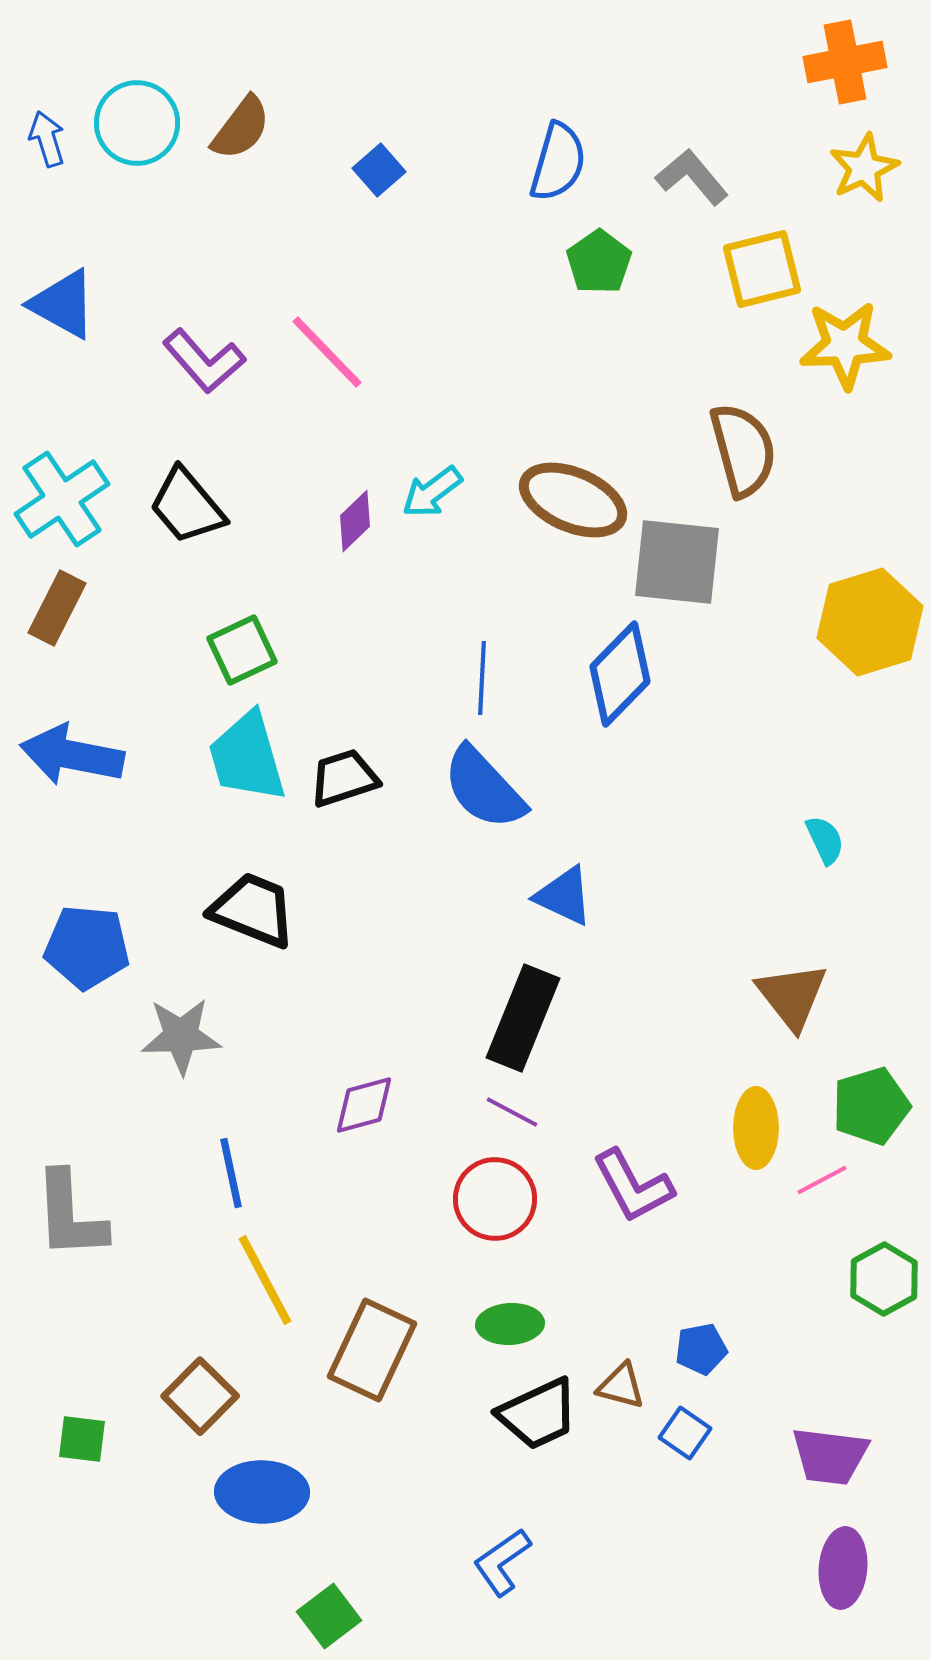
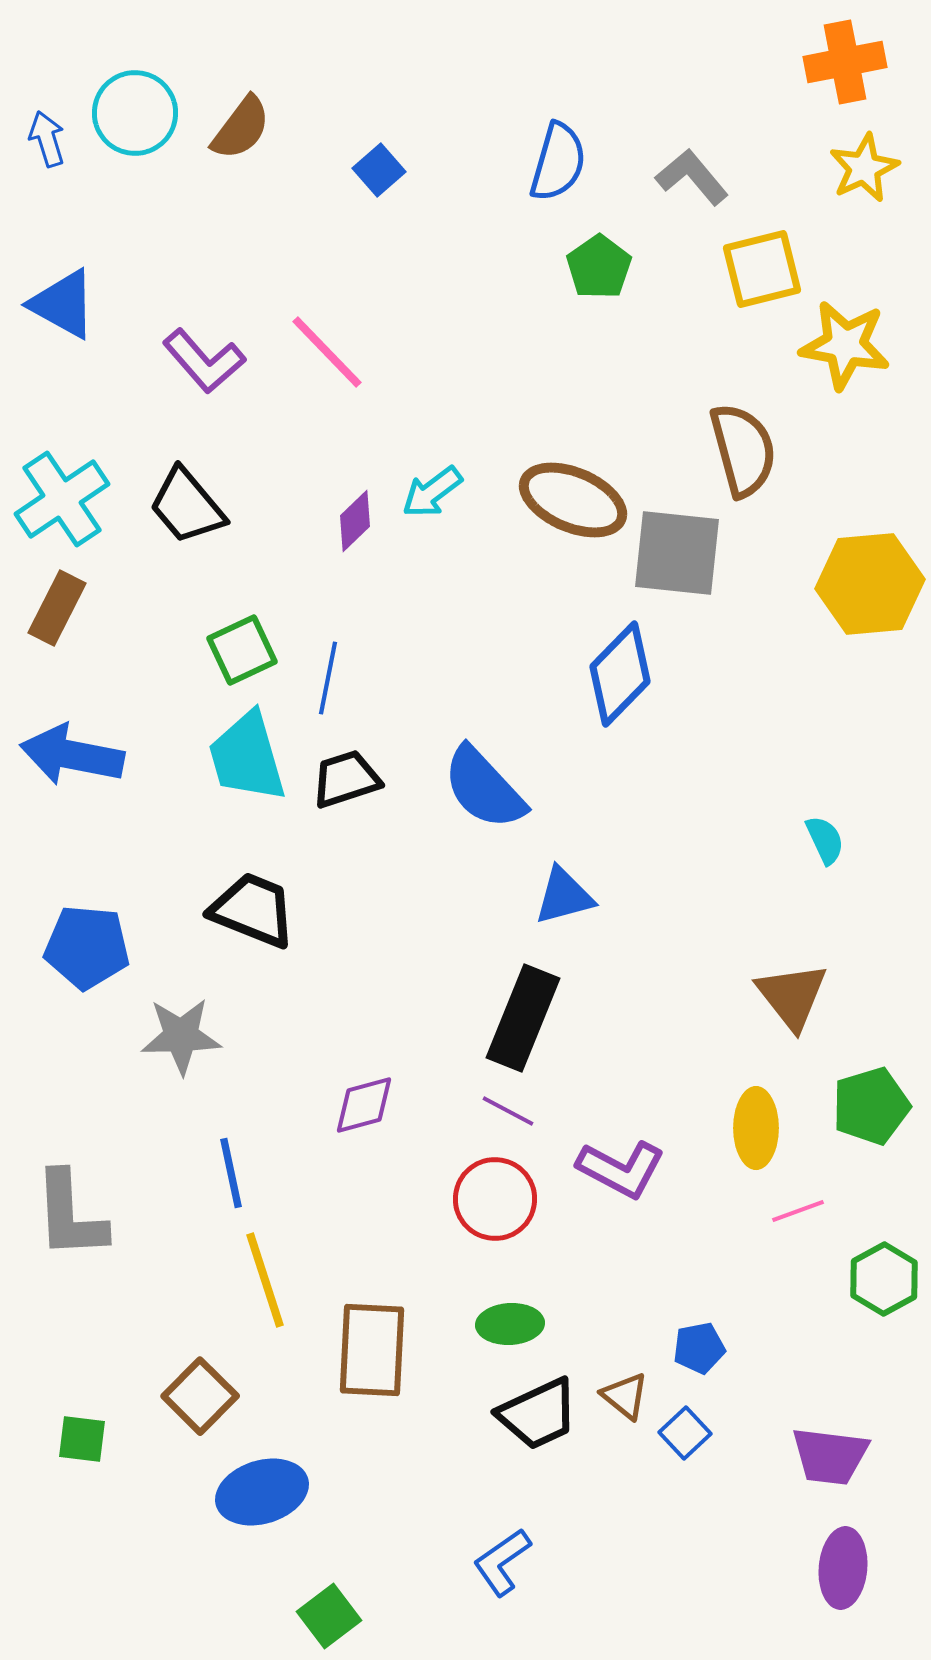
cyan circle at (137, 123): moved 2 px left, 10 px up
green pentagon at (599, 262): moved 5 px down
yellow star at (845, 345): rotated 12 degrees clockwise
gray square at (677, 562): moved 9 px up
yellow hexagon at (870, 622): moved 38 px up; rotated 12 degrees clockwise
blue line at (482, 678): moved 154 px left; rotated 8 degrees clockwise
black trapezoid at (344, 778): moved 2 px right, 1 px down
blue triangle at (564, 896): rotated 40 degrees counterclockwise
purple line at (512, 1112): moved 4 px left, 1 px up
pink line at (822, 1180): moved 24 px left, 31 px down; rotated 8 degrees clockwise
purple L-shape at (633, 1186): moved 12 px left, 17 px up; rotated 34 degrees counterclockwise
yellow line at (265, 1280): rotated 10 degrees clockwise
blue pentagon at (701, 1349): moved 2 px left, 1 px up
brown rectangle at (372, 1350): rotated 22 degrees counterclockwise
brown triangle at (621, 1386): moved 4 px right, 10 px down; rotated 24 degrees clockwise
blue square at (685, 1433): rotated 12 degrees clockwise
blue ellipse at (262, 1492): rotated 18 degrees counterclockwise
